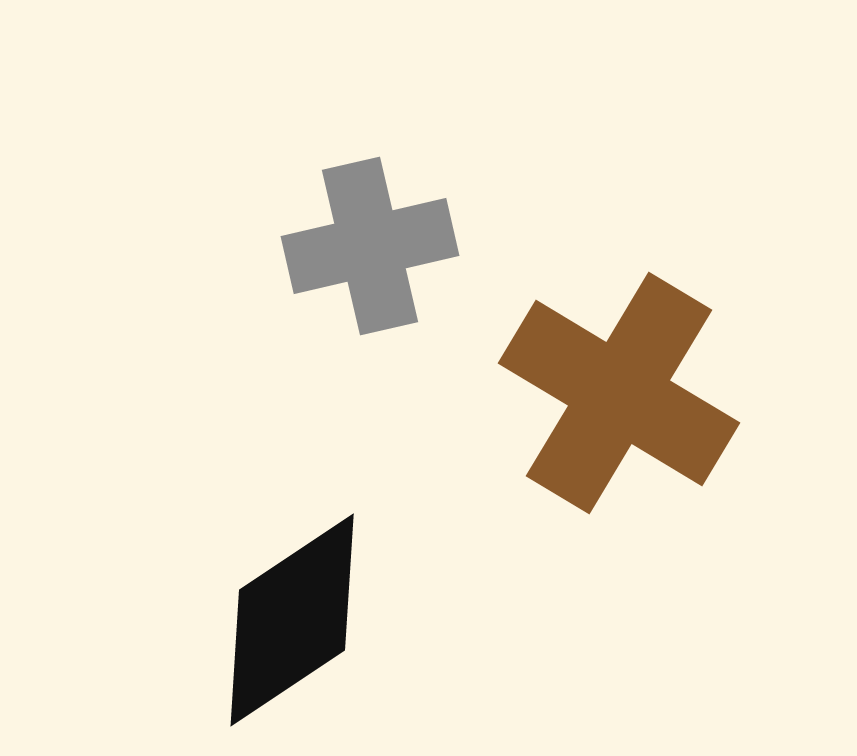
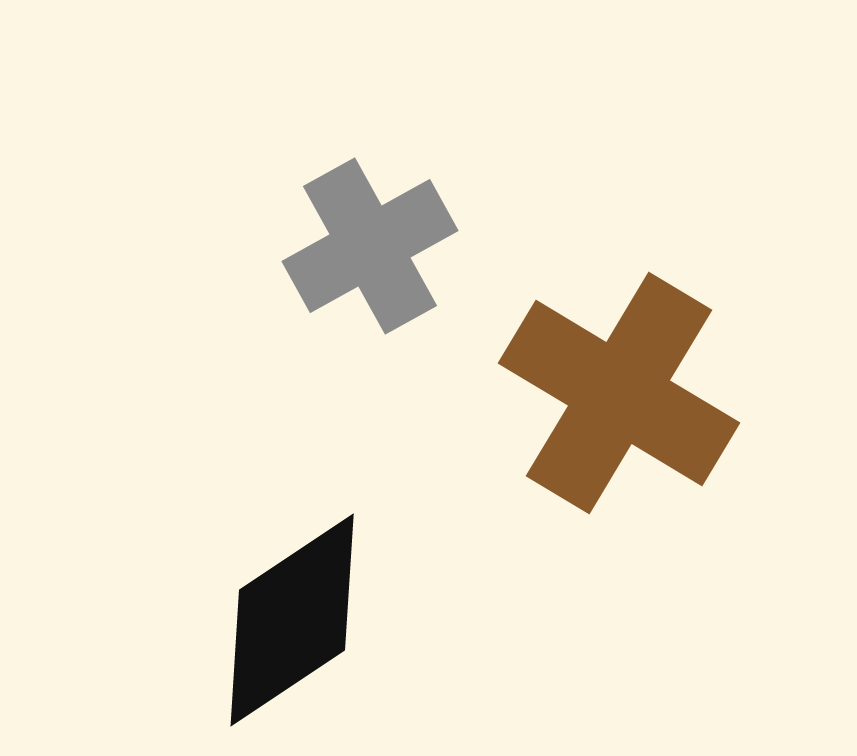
gray cross: rotated 16 degrees counterclockwise
